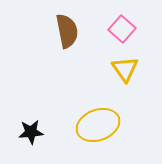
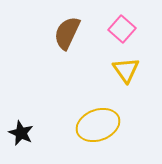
brown semicircle: moved 2 px down; rotated 144 degrees counterclockwise
yellow triangle: moved 1 px right, 1 px down
black star: moved 10 px left, 1 px down; rotated 30 degrees clockwise
